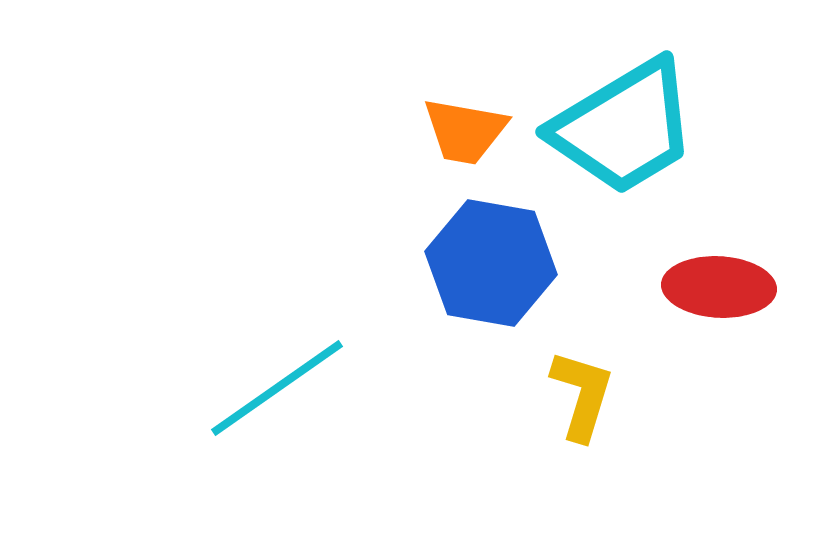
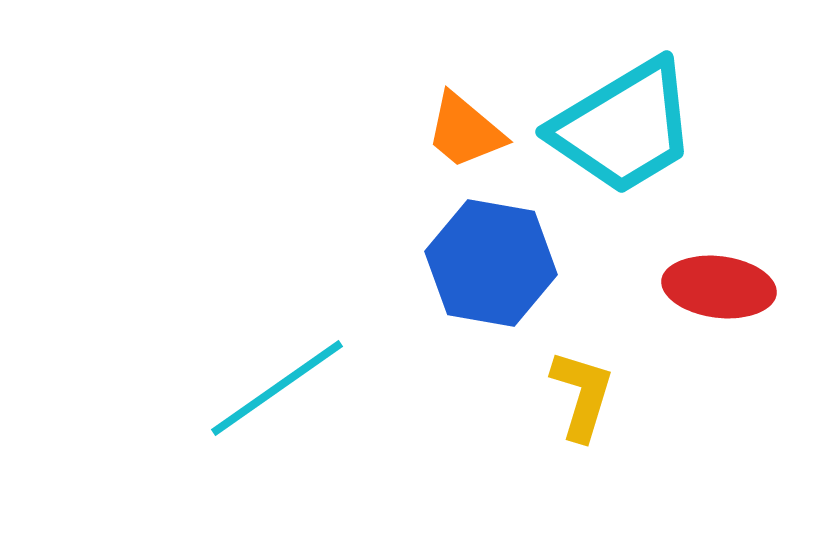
orange trapezoid: rotated 30 degrees clockwise
red ellipse: rotated 4 degrees clockwise
